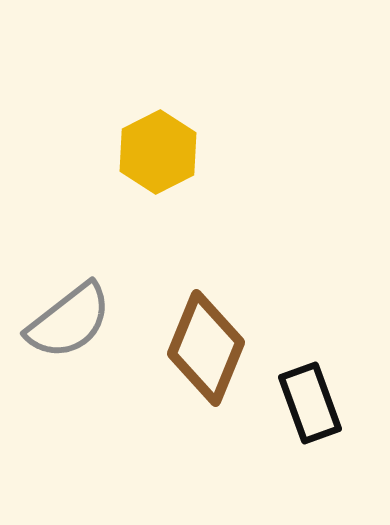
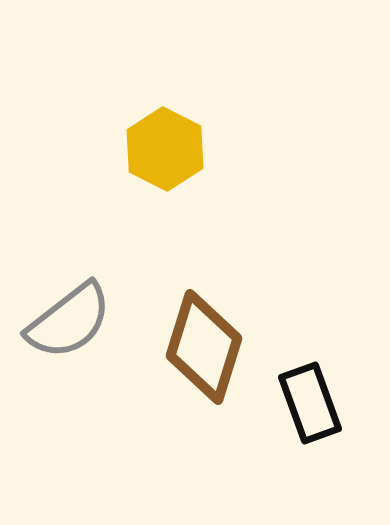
yellow hexagon: moved 7 px right, 3 px up; rotated 6 degrees counterclockwise
brown diamond: moved 2 px left, 1 px up; rotated 5 degrees counterclockwise
